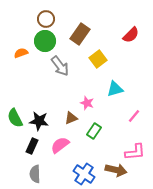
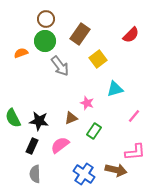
green semicircle: moved 2 px left
